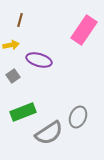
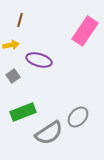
pink rectangle: moved 1 px right, 1 px down
gray ellipse: rotated 20 degrees clockwise
